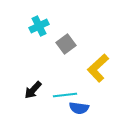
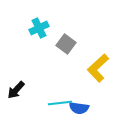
cyan cross: moved 2 px down
gray square: rotated 18 degrees counterclockwise
black arrow: moved 17 px left
cyan line: moved 5 px left, 8 px down
